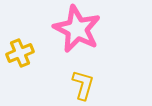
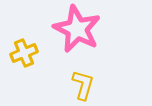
yellow cross: moved 4 px right
